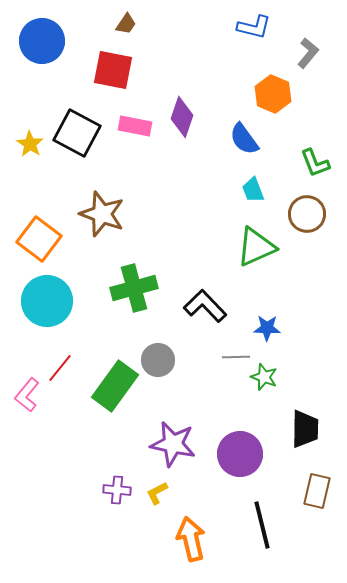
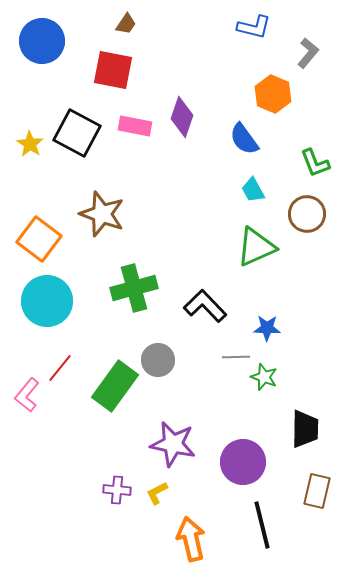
cyan trapezoid: rotated 8 degrees counterclockwise
purple circle: moved 3 px right, 8 px down
